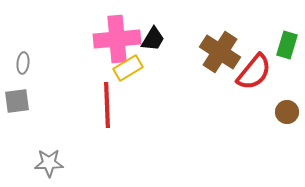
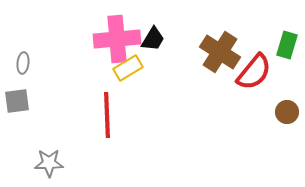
red line: moved 10 px down
